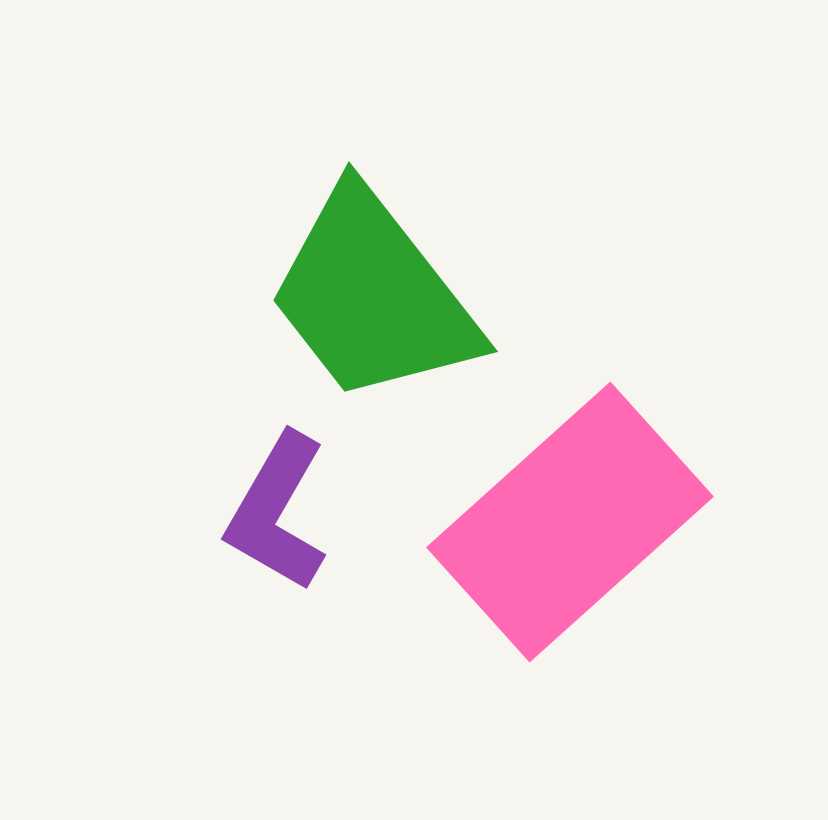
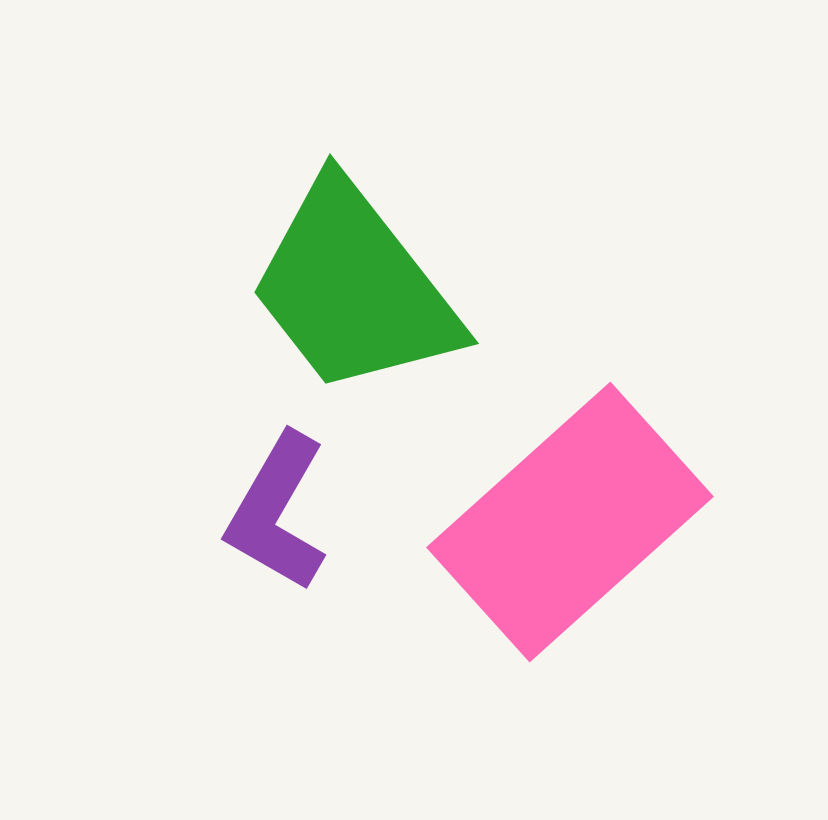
green trapezoid: moved 19 px left, 8 px up
